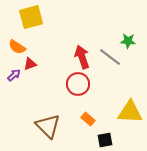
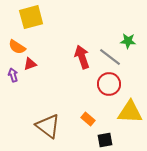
purple arrow: moved 1 px left; rotated 64 degrees counterclockwise
red circle: moved 31 px right
brown triangle: rotated 8 degrees counterclockwise
